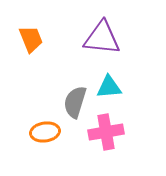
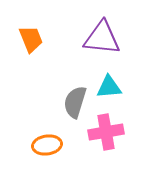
orange ellipse: moved 2 px right, 13 px down
